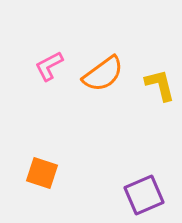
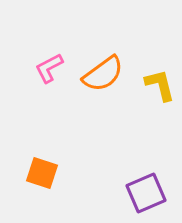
pink L-shape: moved 2 px down
purple square: moved 2 px right, 2 px up
